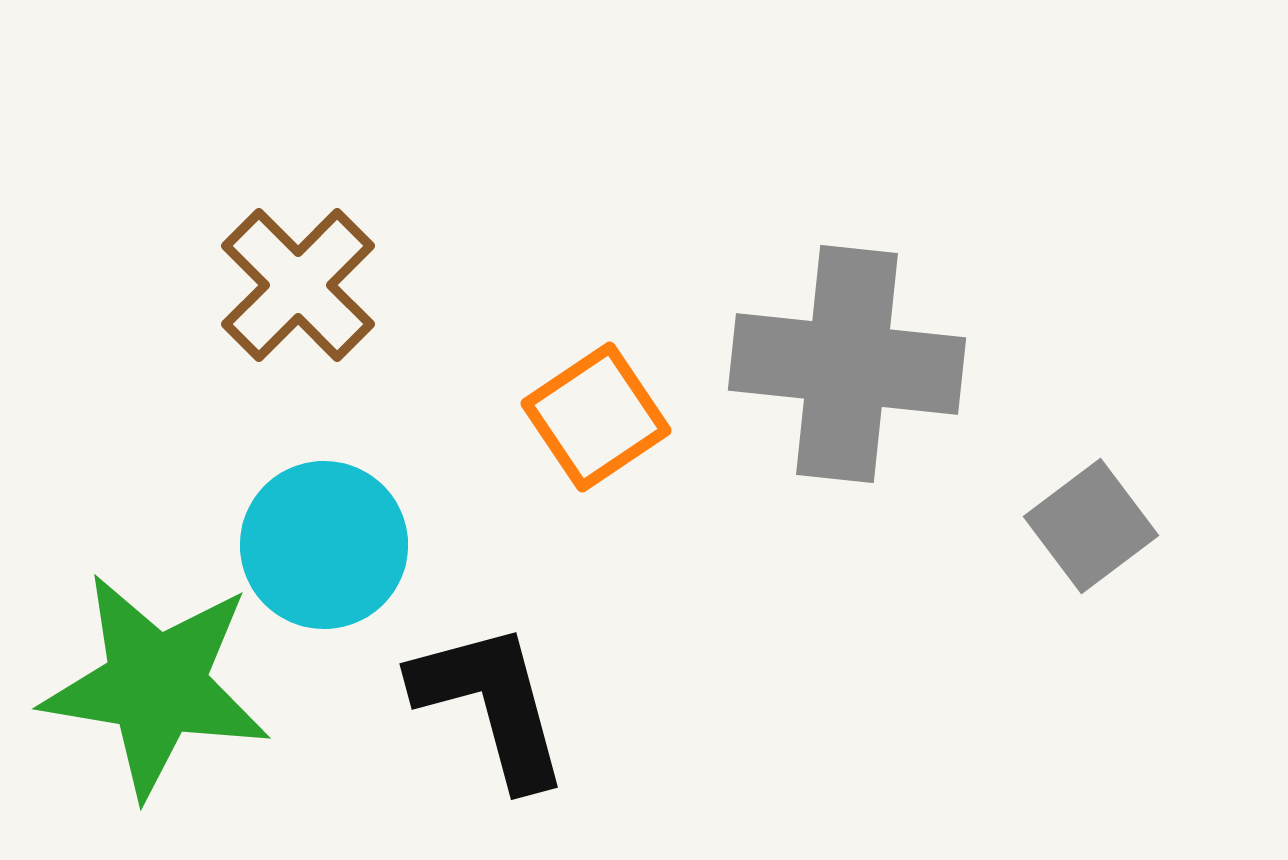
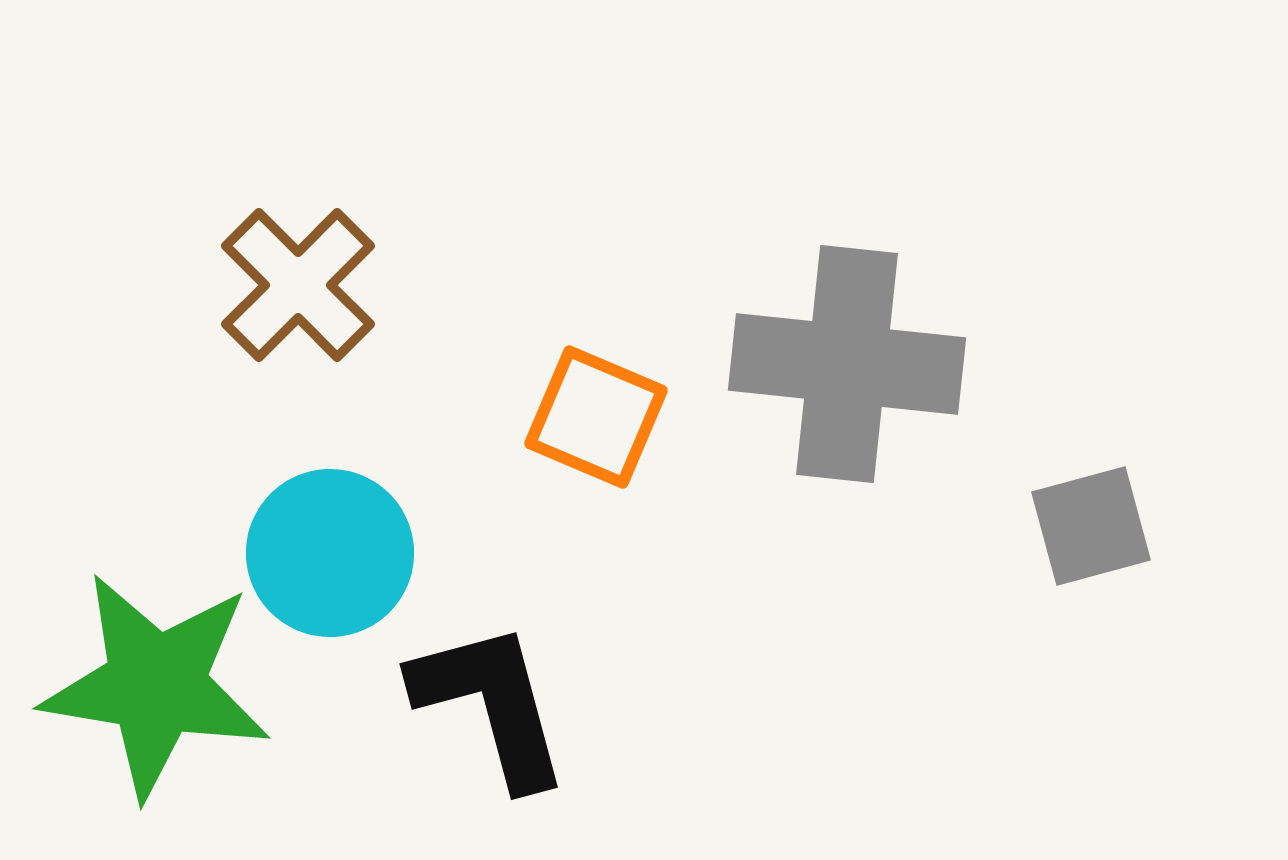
orange square: rotated 33 degrees counterclockwise
gray square: rotated 22 degrees clockwise
cyan circle: moved 6 px right, 8 px down
